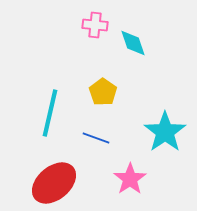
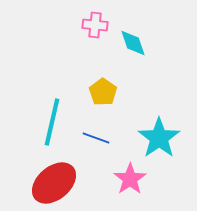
cyan line: moved 2 px right, 9 px down
cyan star: moved 6 px left, 6 px down
